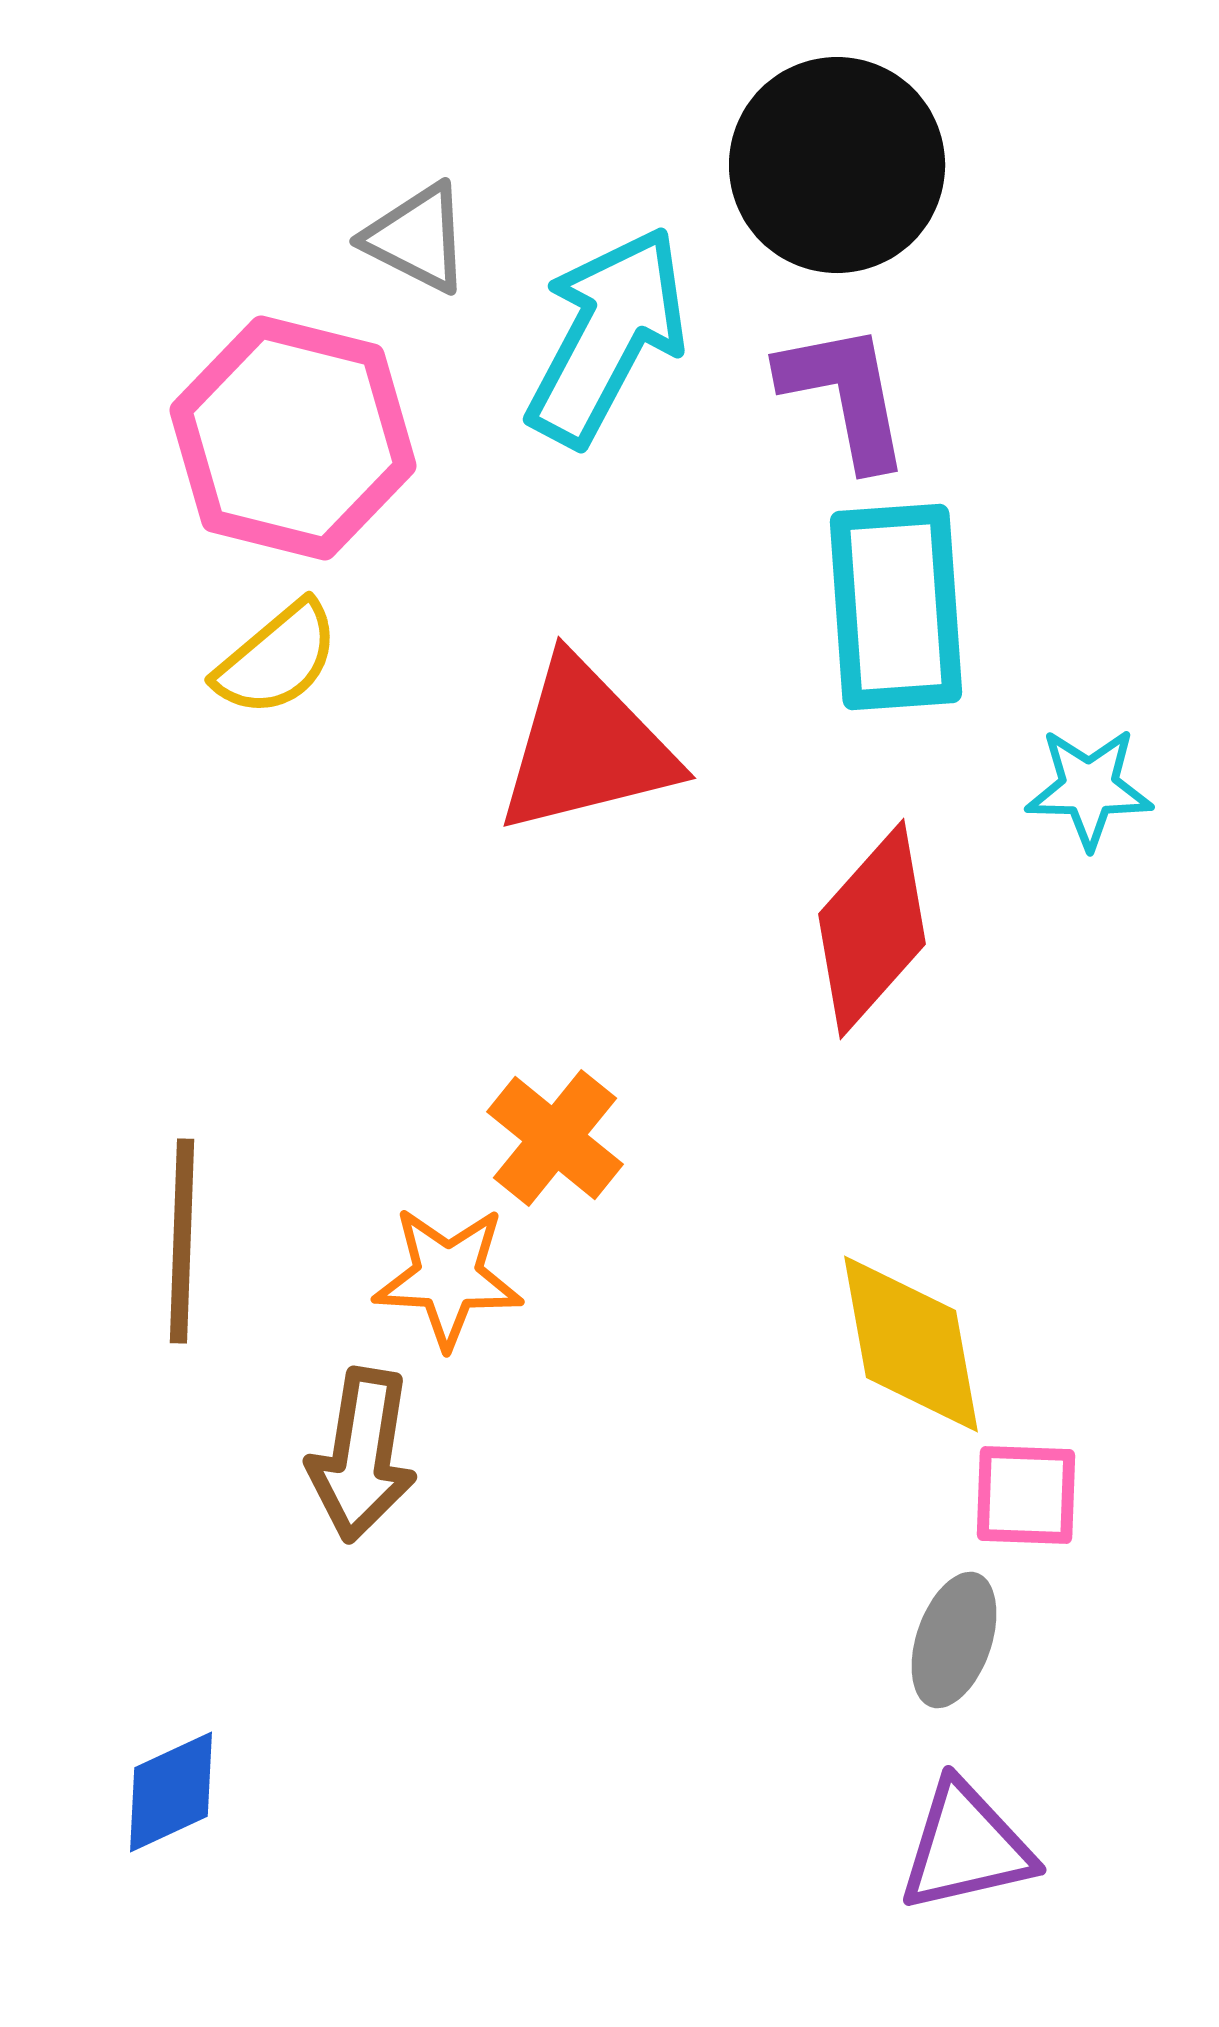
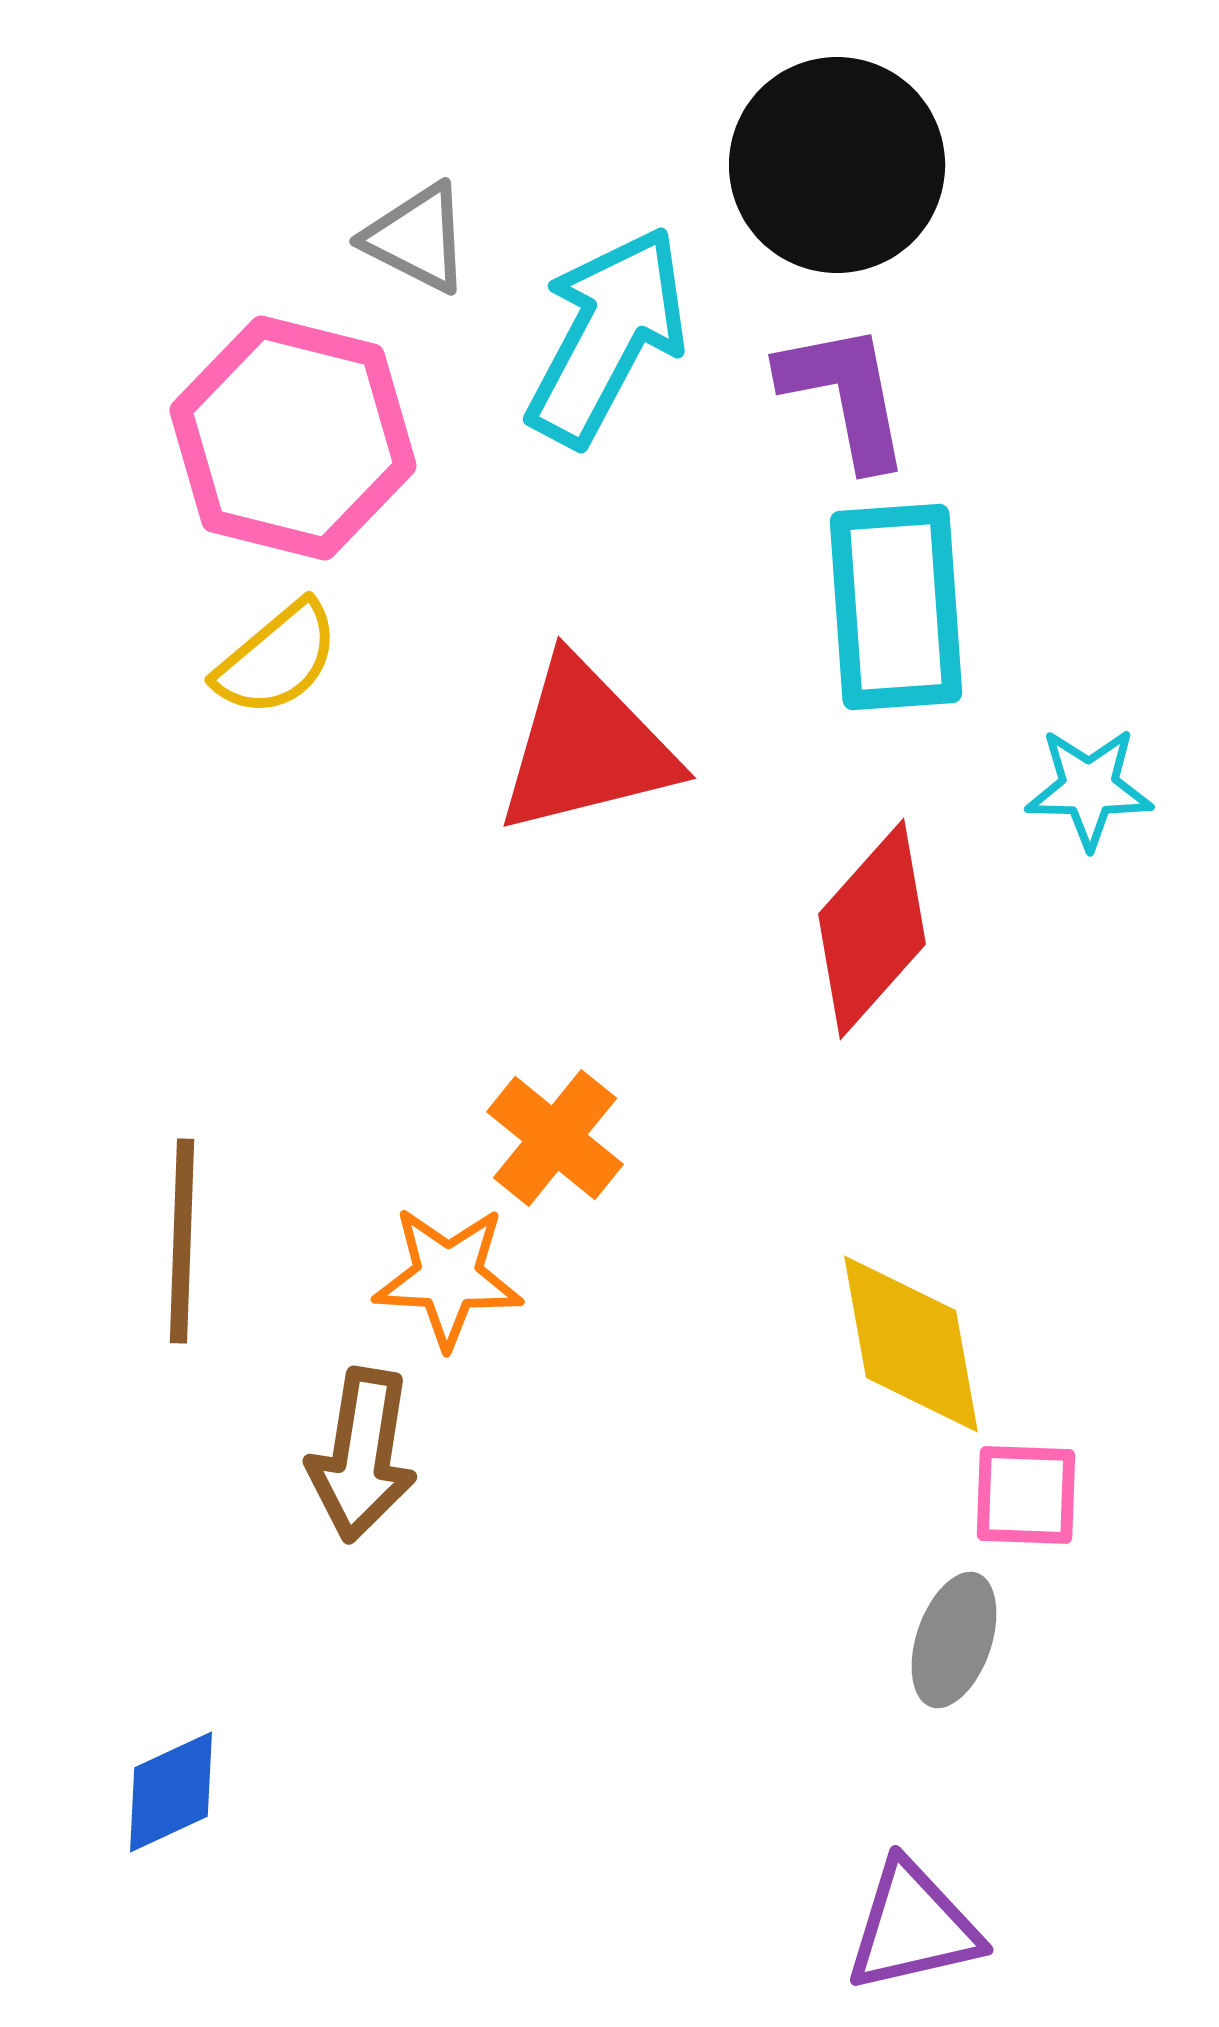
purple triangle: moved 53 px left, 80 px down
